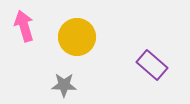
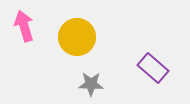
purple rectangle: moved 1 px right, 3 px down
gray star: moved 27 px right, 1 px up
